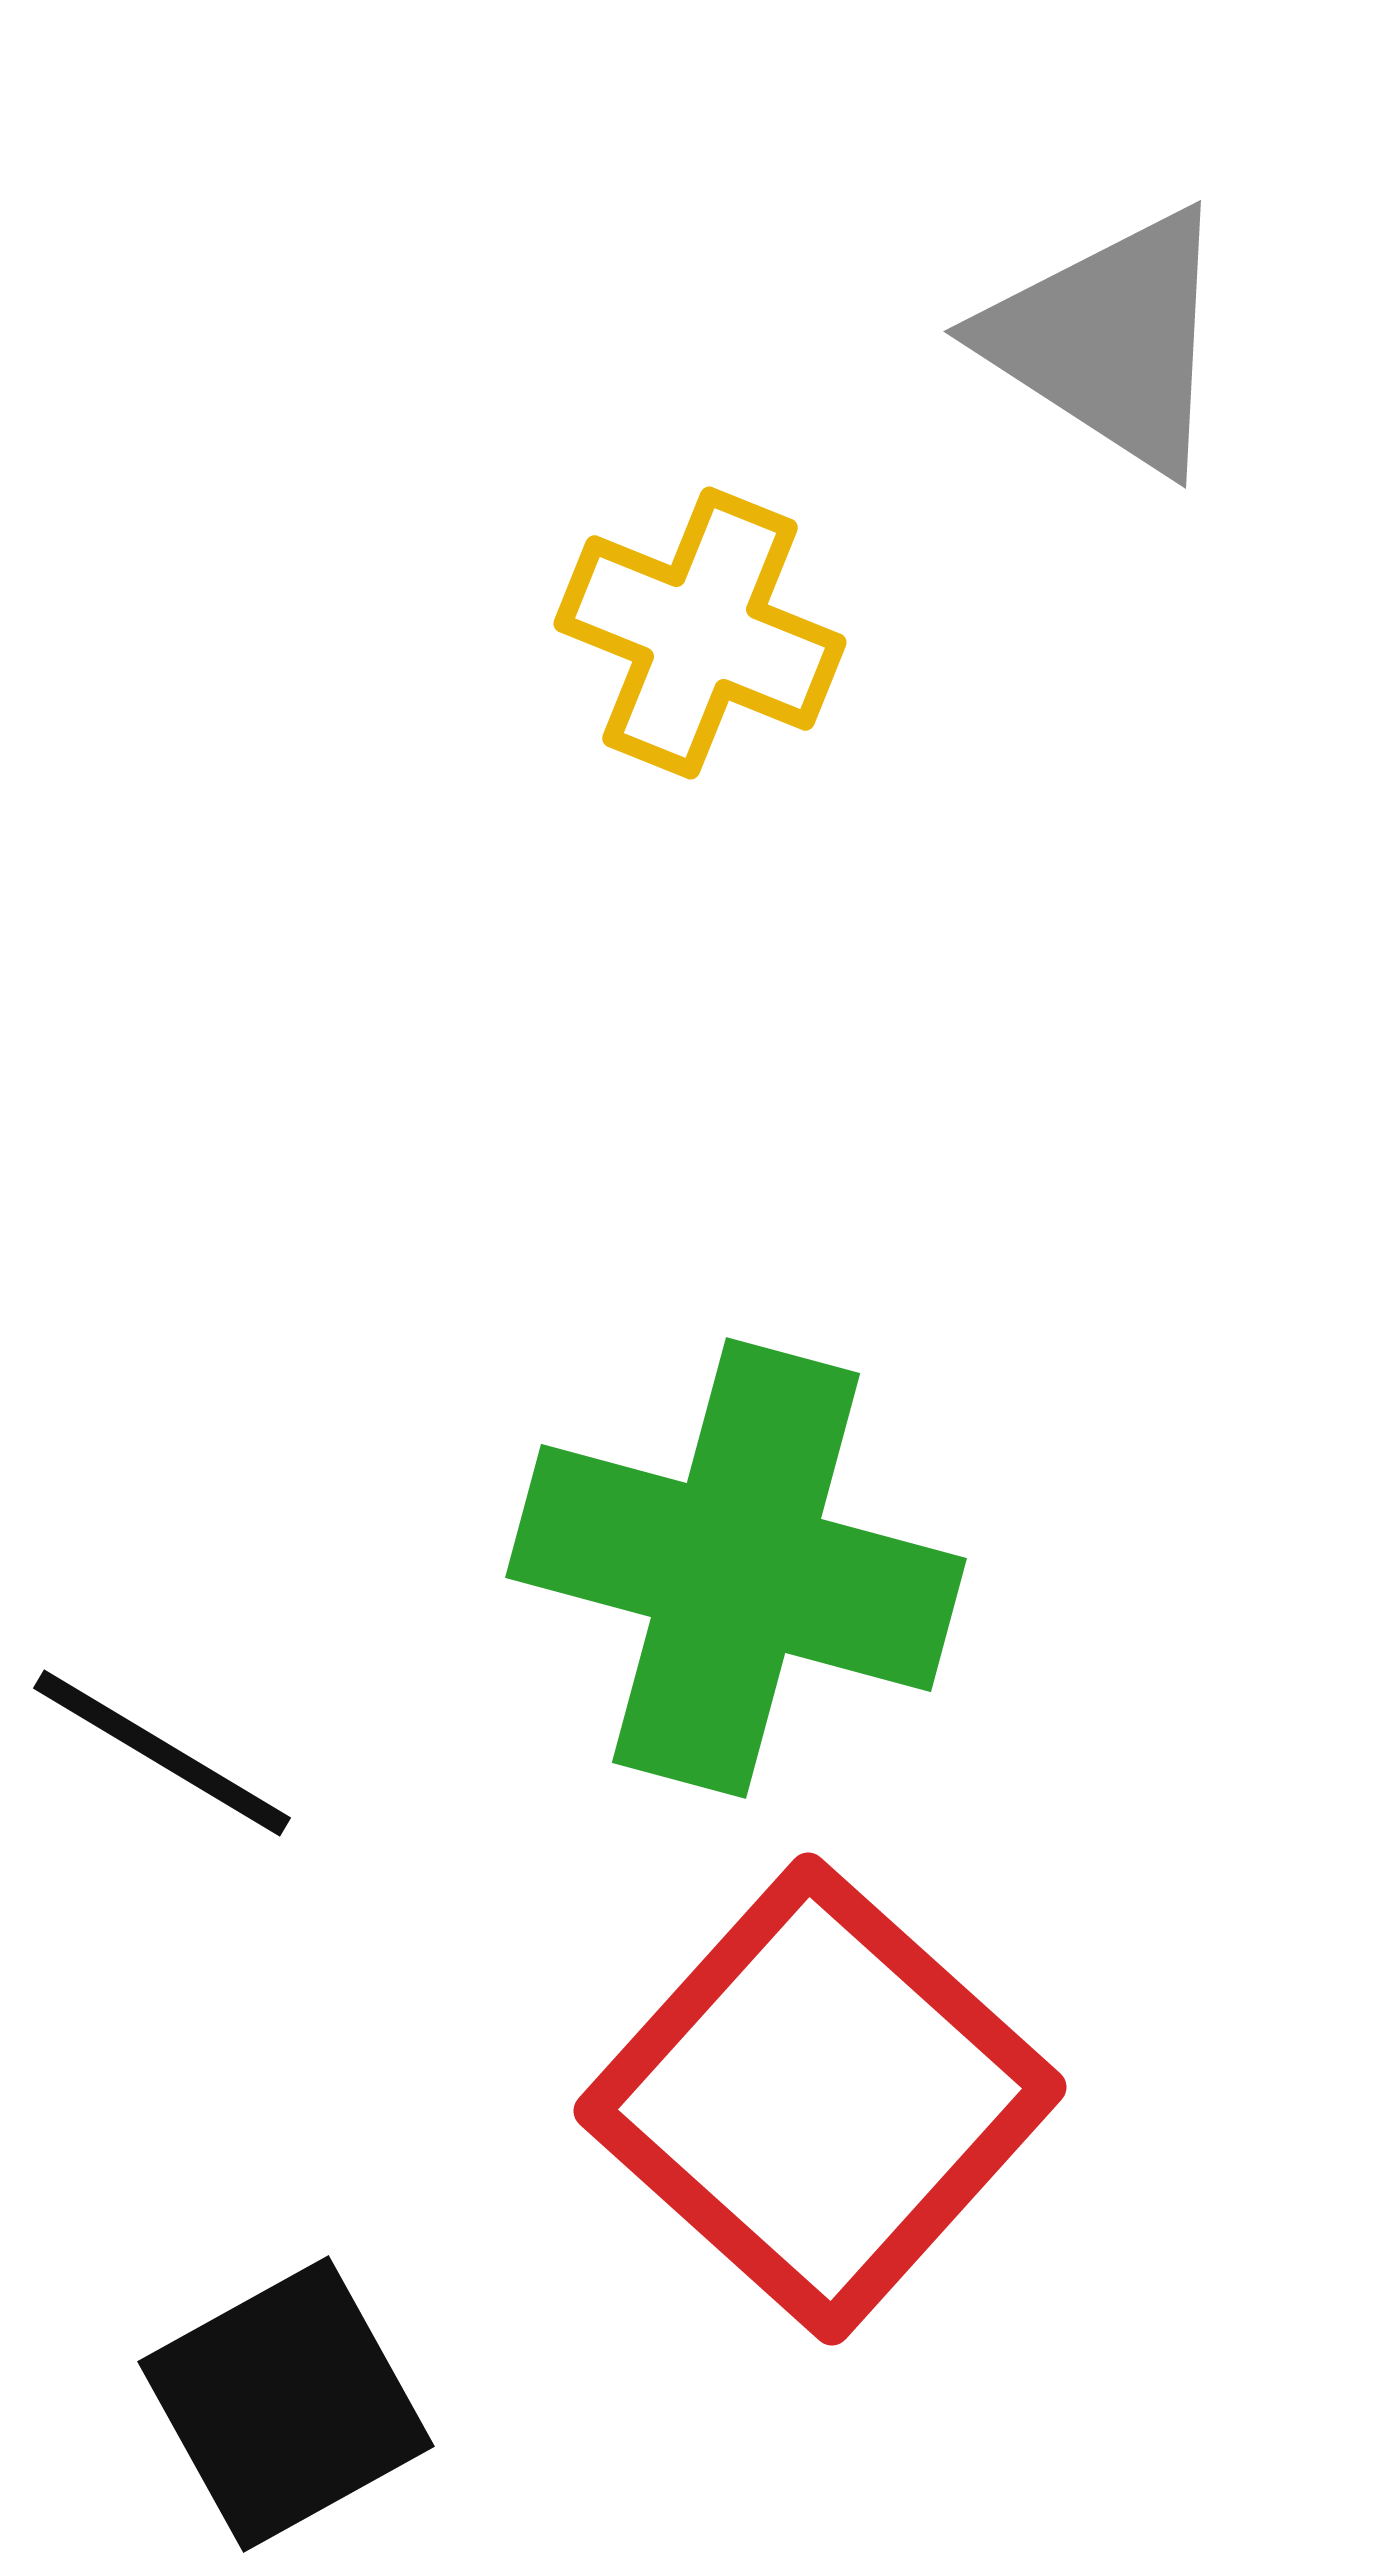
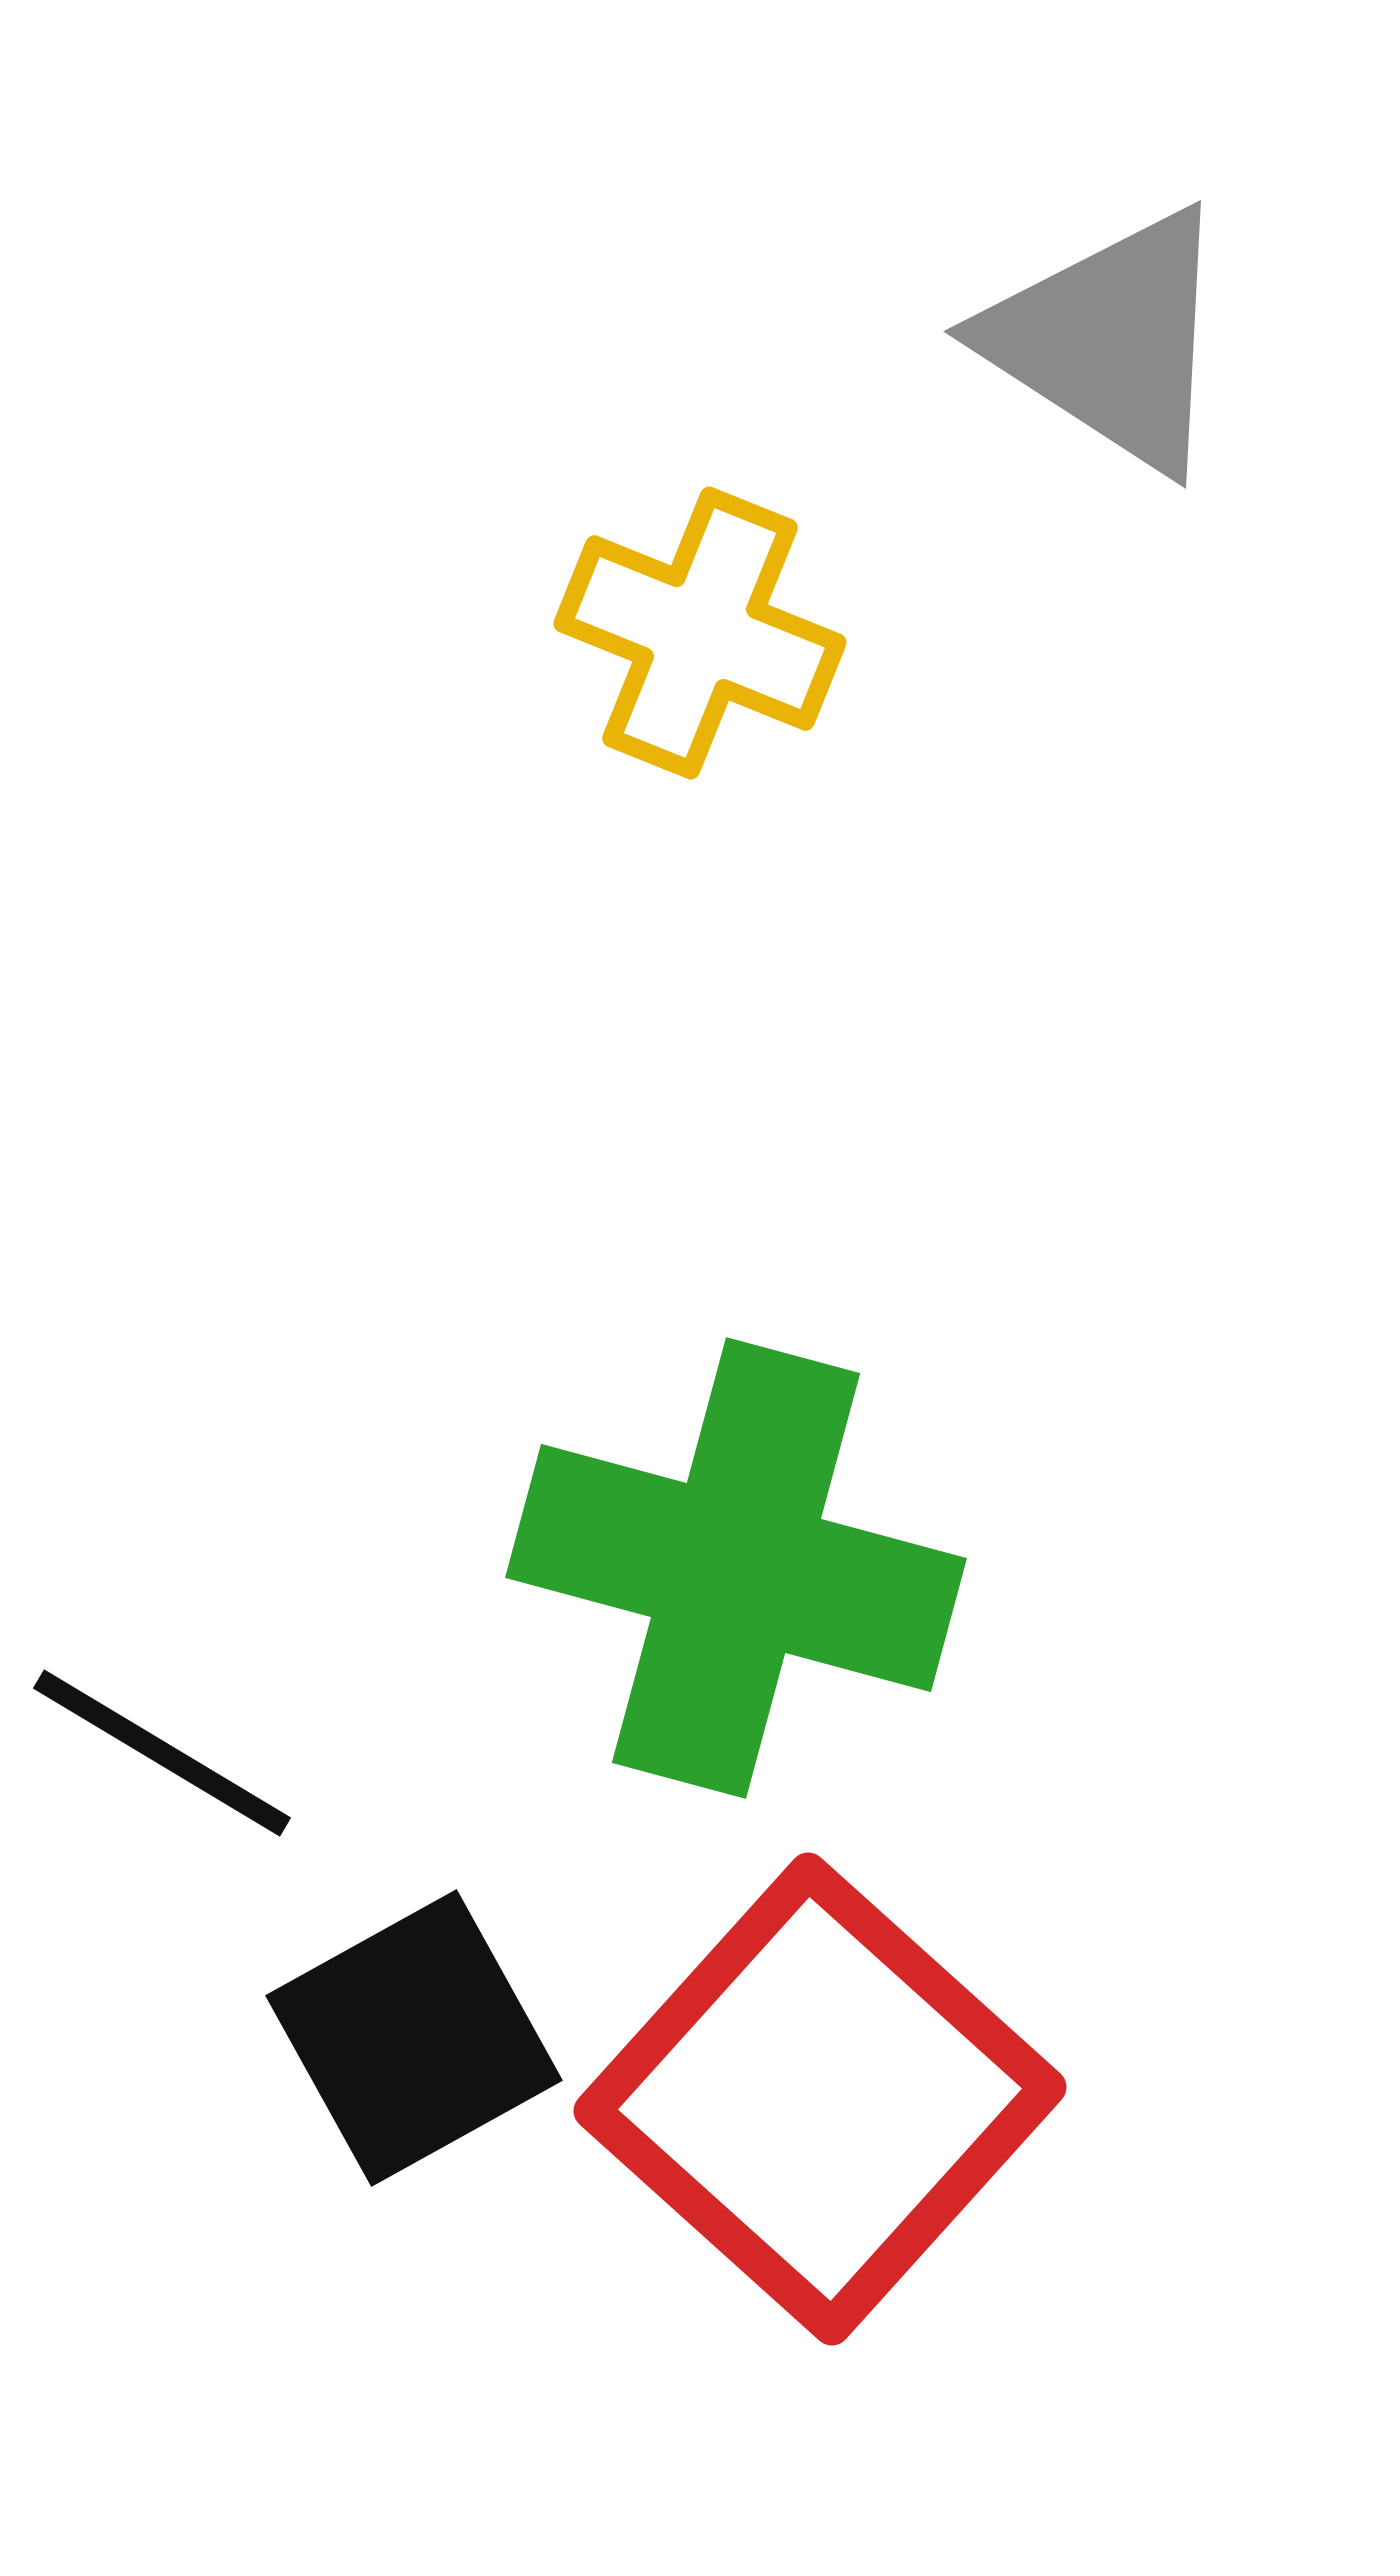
black square: moved 128 px right, 366 px up
